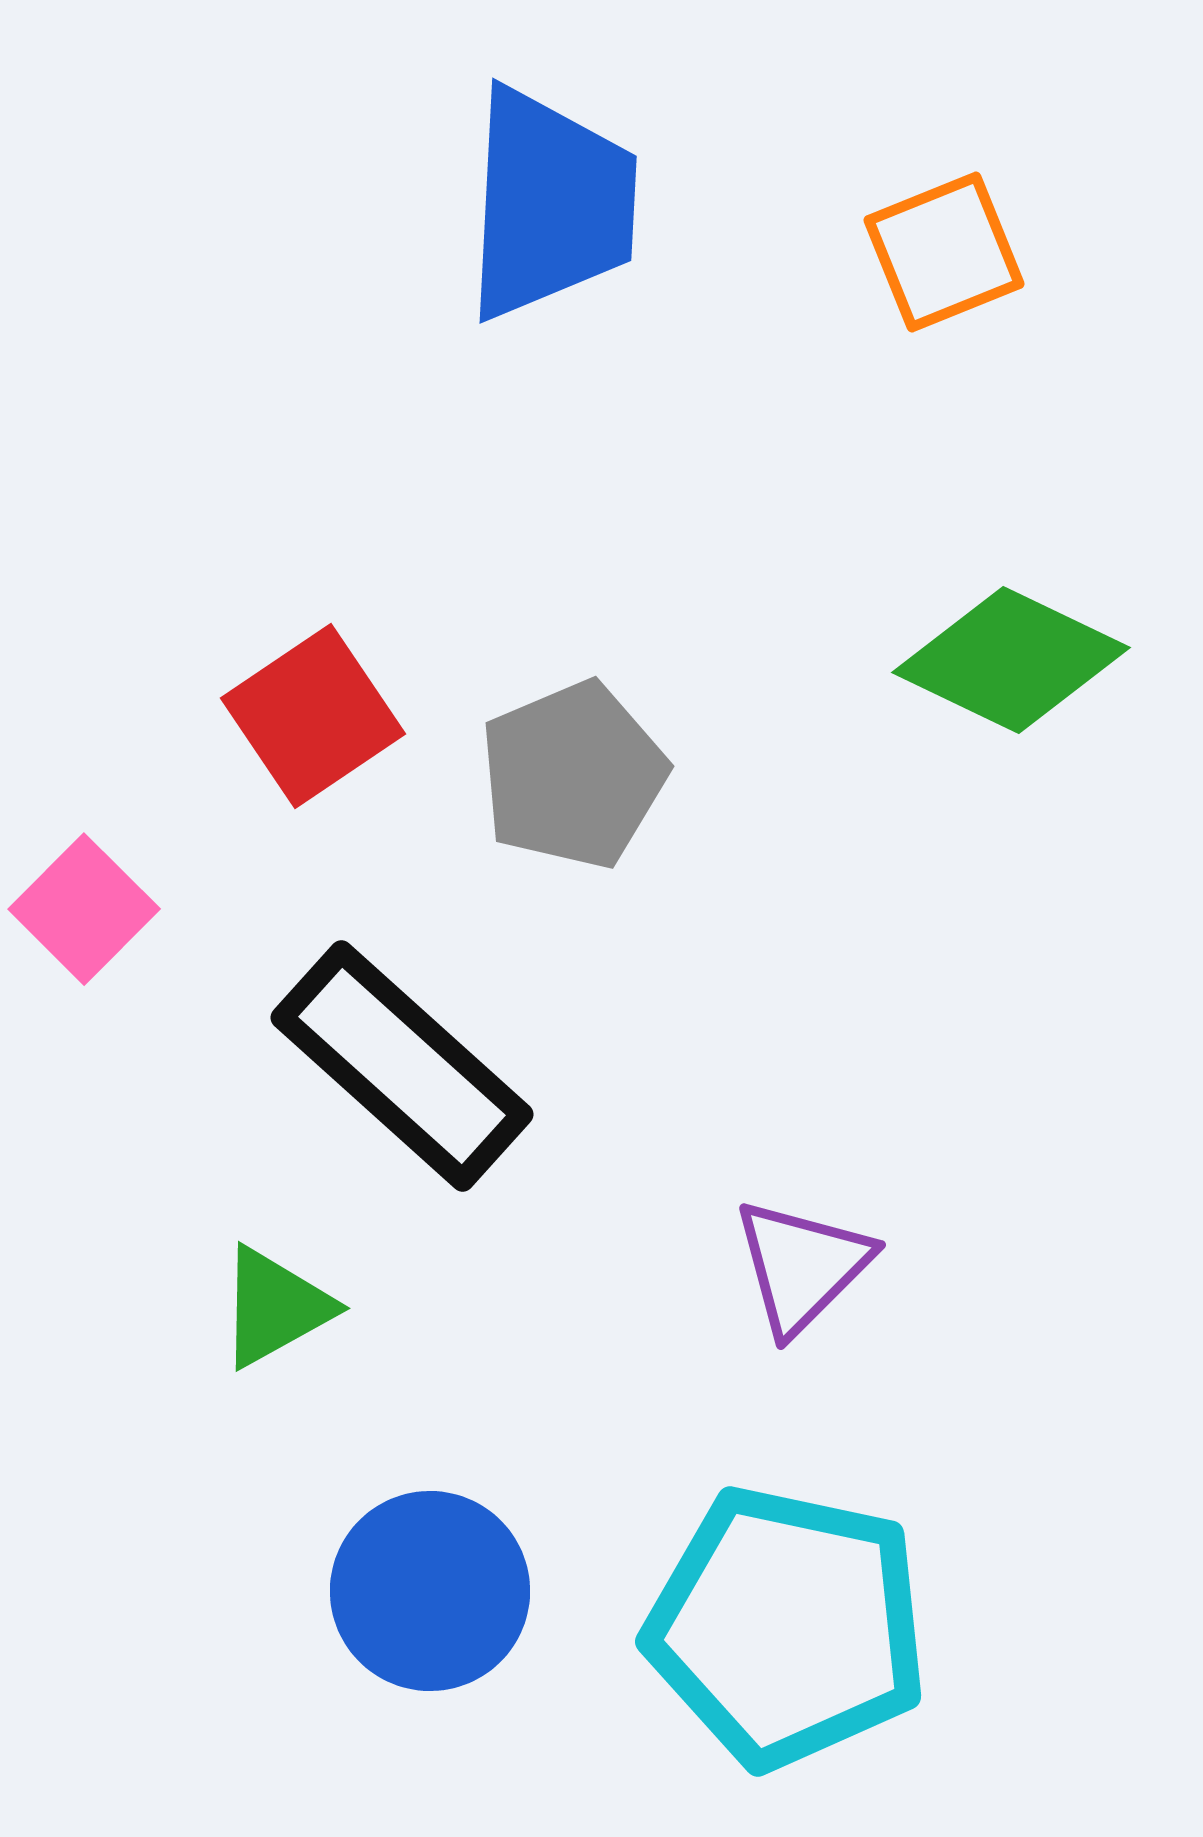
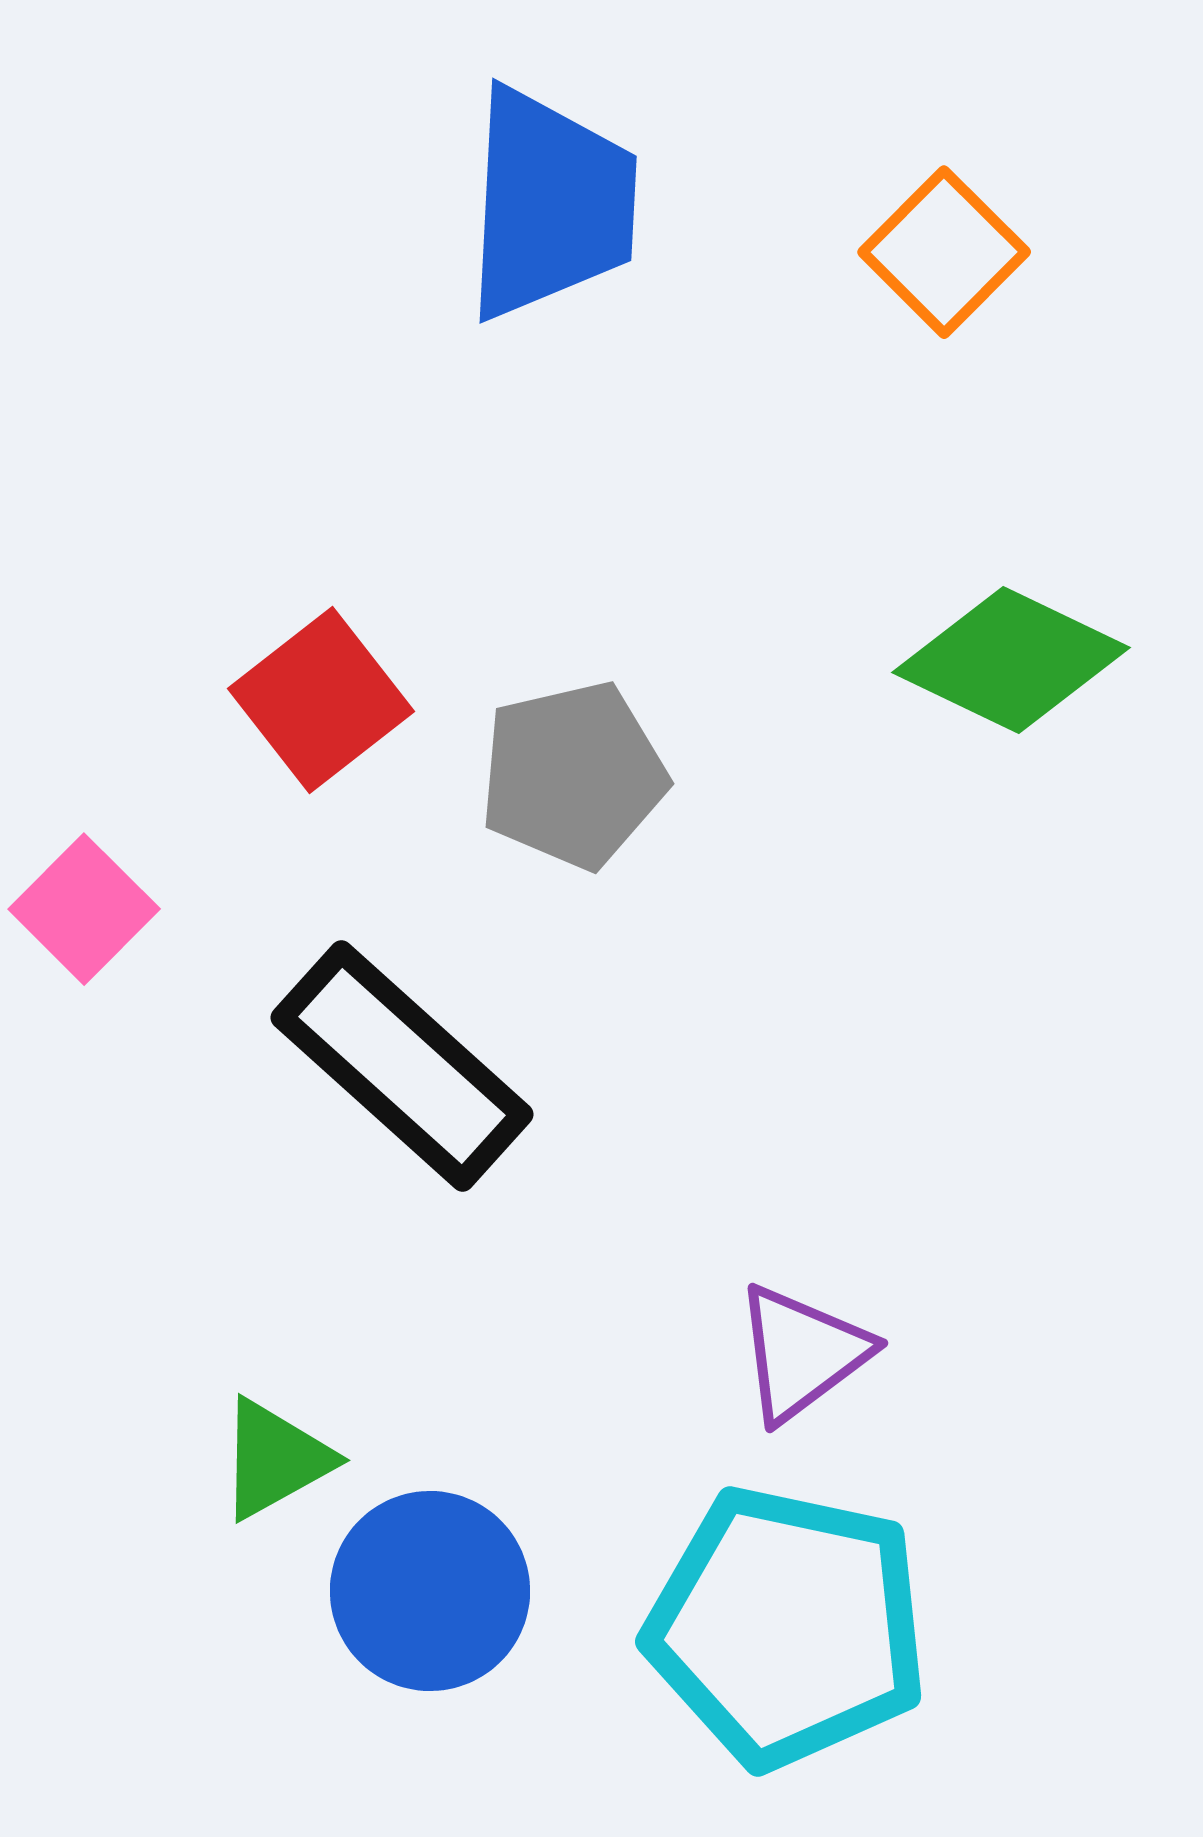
orange square: rotated 23 degrees counterclockwise
red square: moved 8 px right, 16 px up; rotated 4 degrees counterclockwise
gray pentagon: rotated 10 degrees clockwise
purple triangle: moved 87 px down; rotated 8 degrees clockwise
green triangle: moved 152 px down
